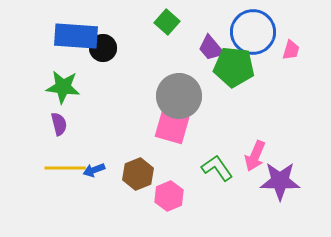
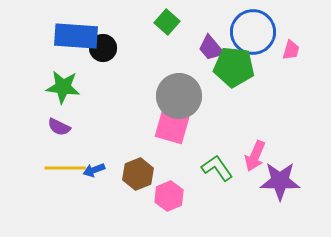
purple semicircle: moved 3 px down; rotated 130 degrees clockwise
